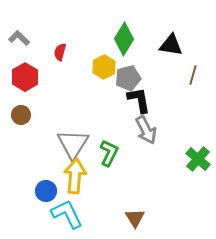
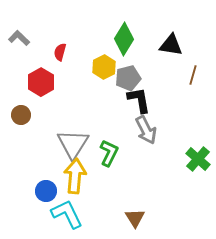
red hexagon: moved 16 px right, 5 px down
